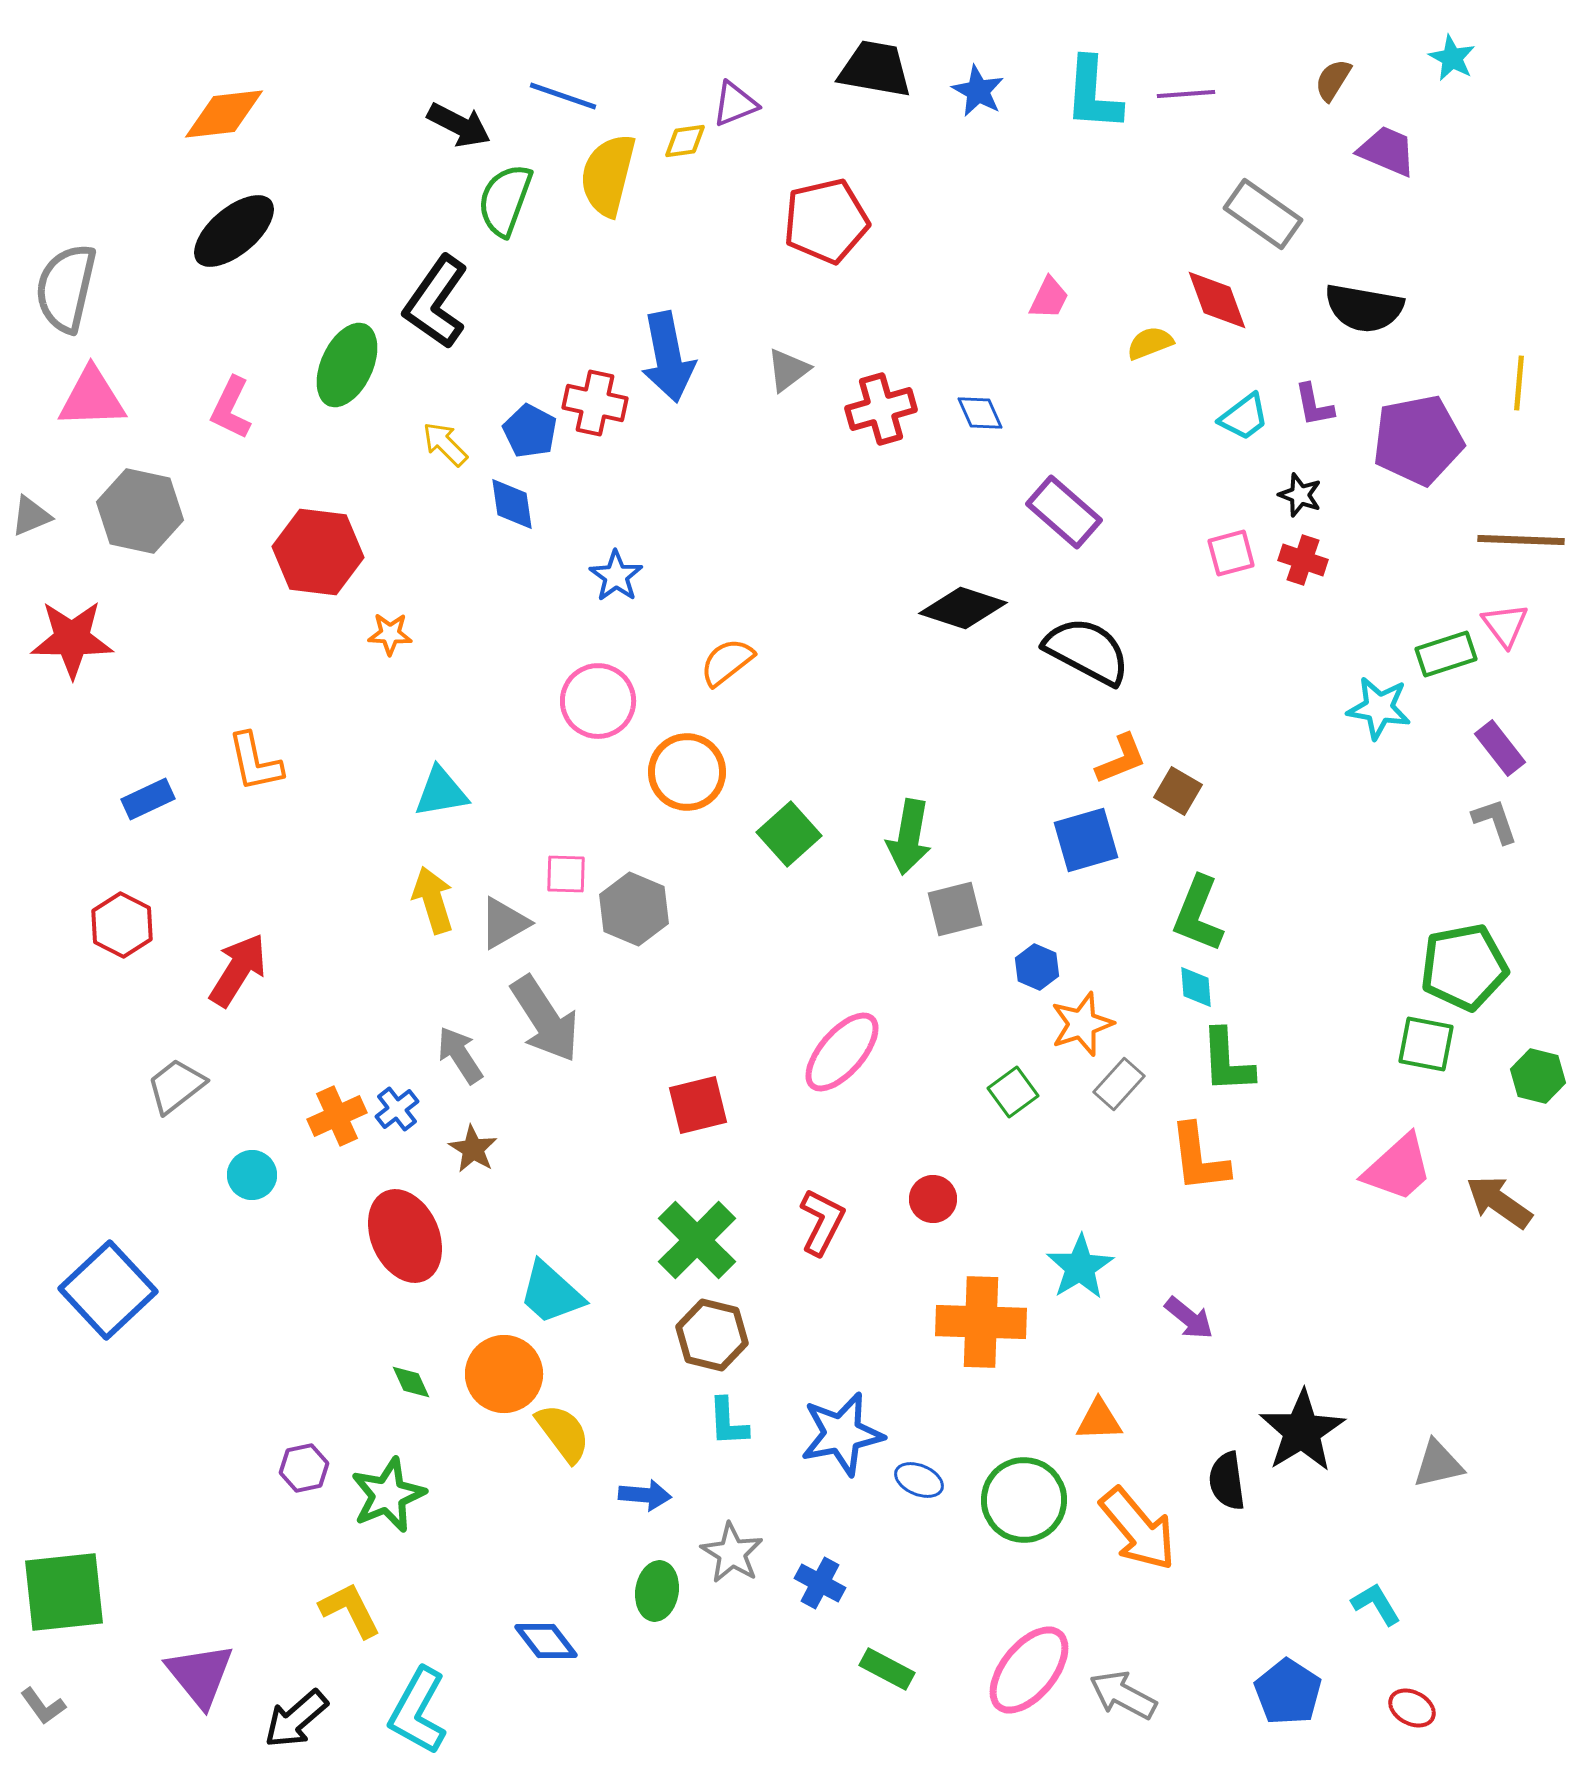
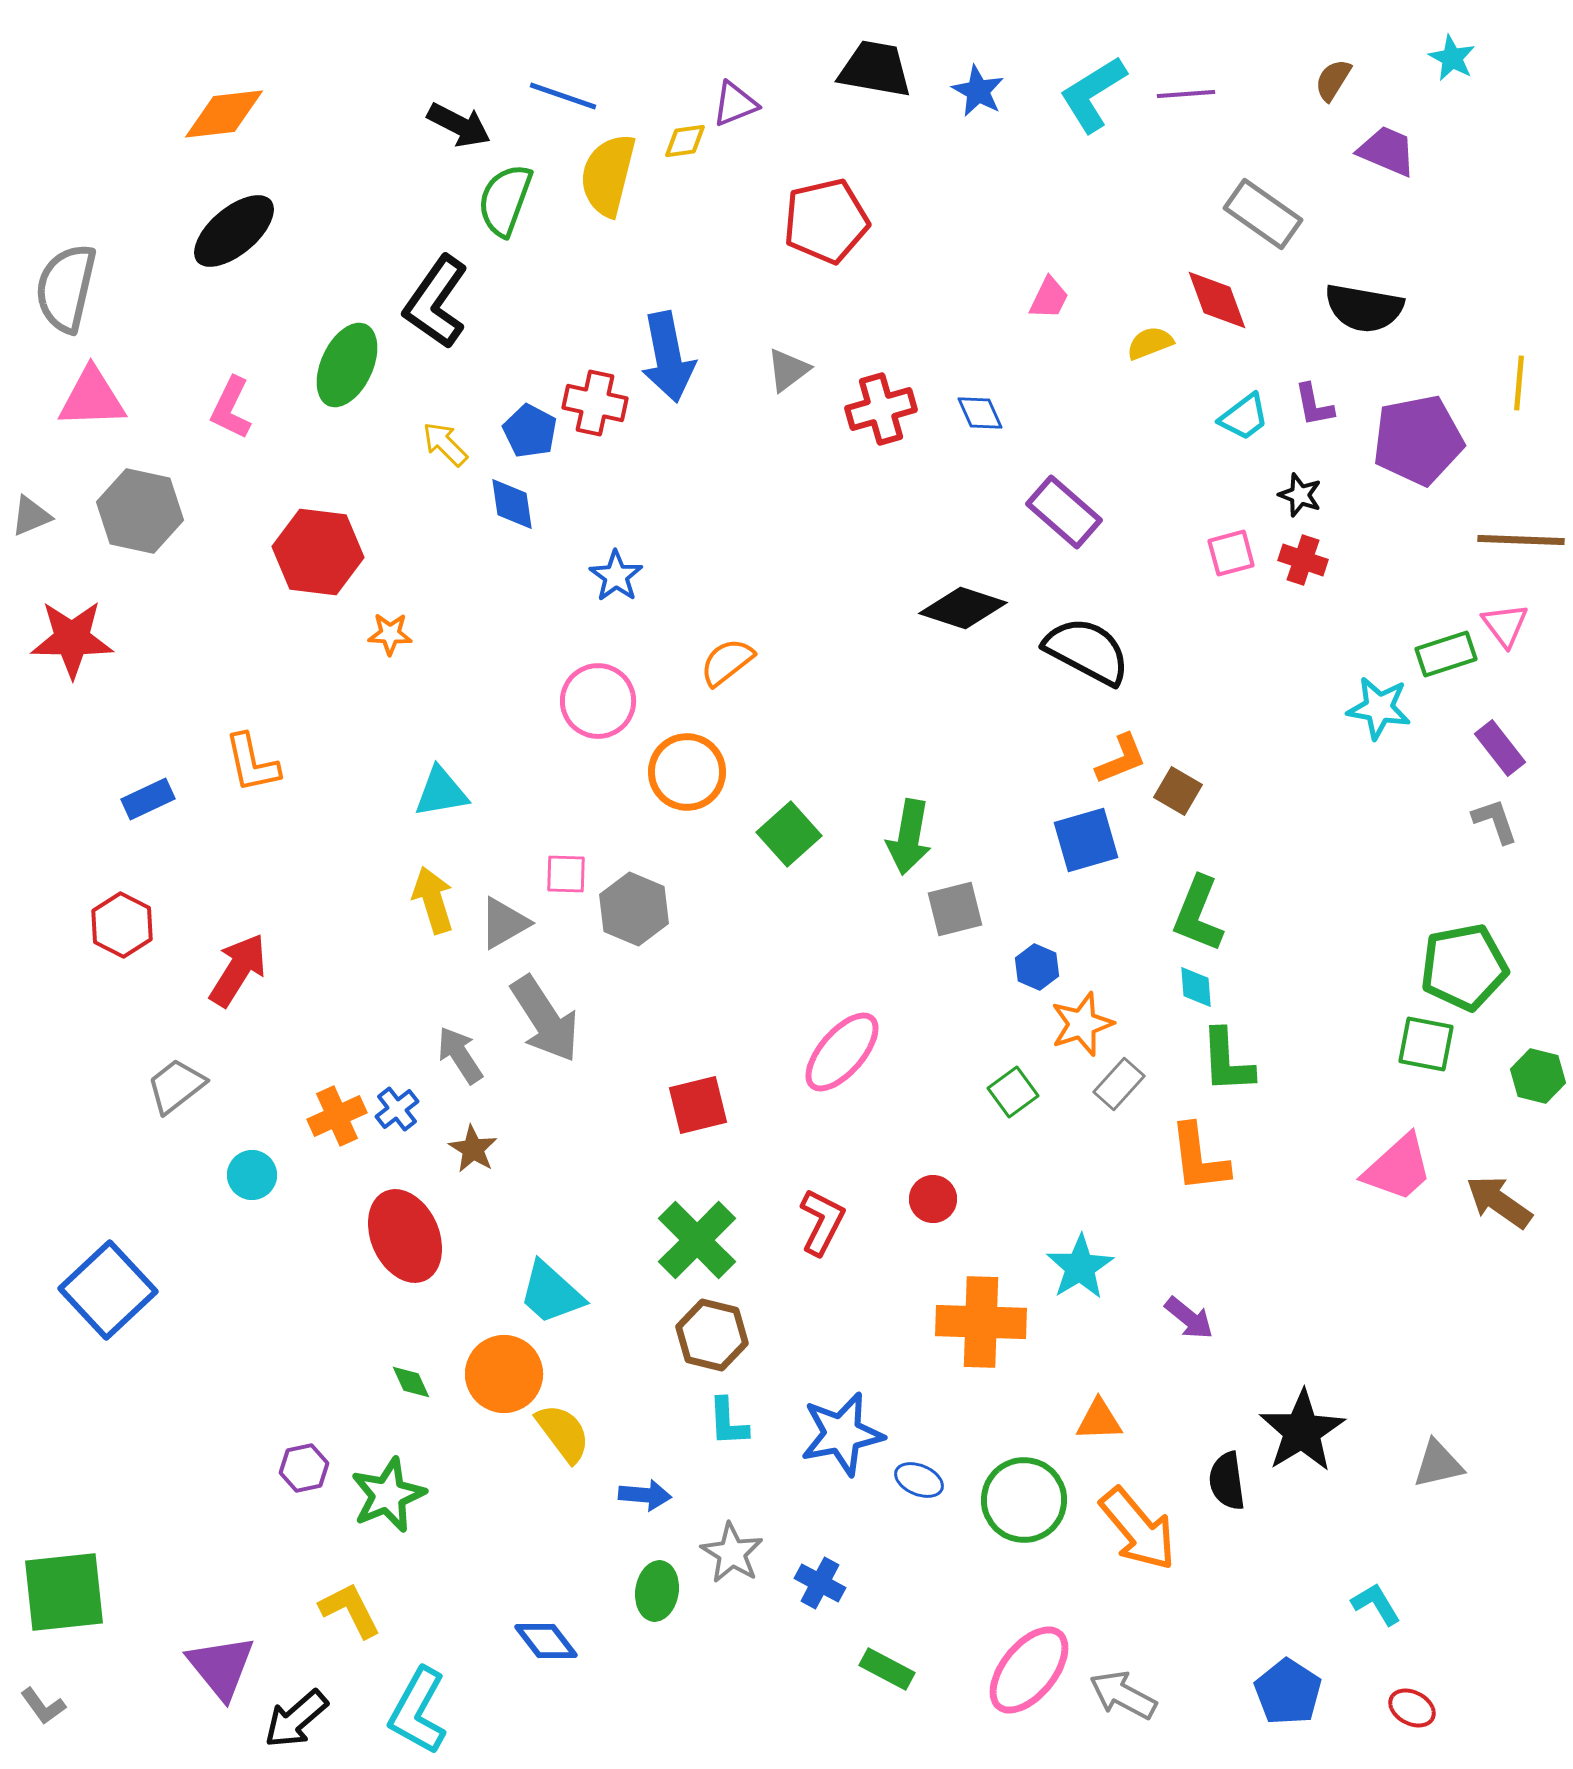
cyan L-shape at (1093, 94): rotated 54 degrees clockwise
orange L-shape at (255, 762): moved 3 px left, 1 px down
purple triangle at (200, 1675): moved 21 px right, 8 px up
